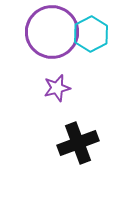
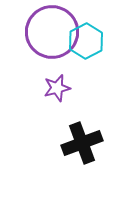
cyan hexagon: moved 5 px left, 7 px down
black cross: moved 4 px right
